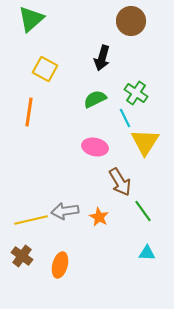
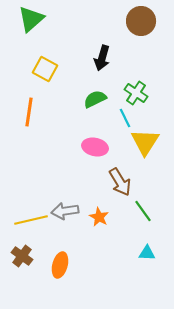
brown circle: moved 10 px right
